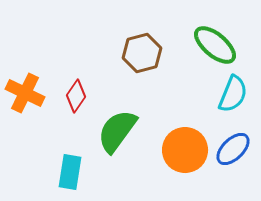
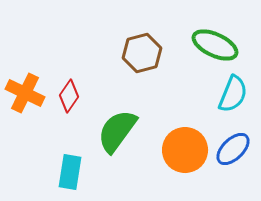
green ellipse: rotated 15 degrees counterclockwise
red diamond: moved 7 px left
